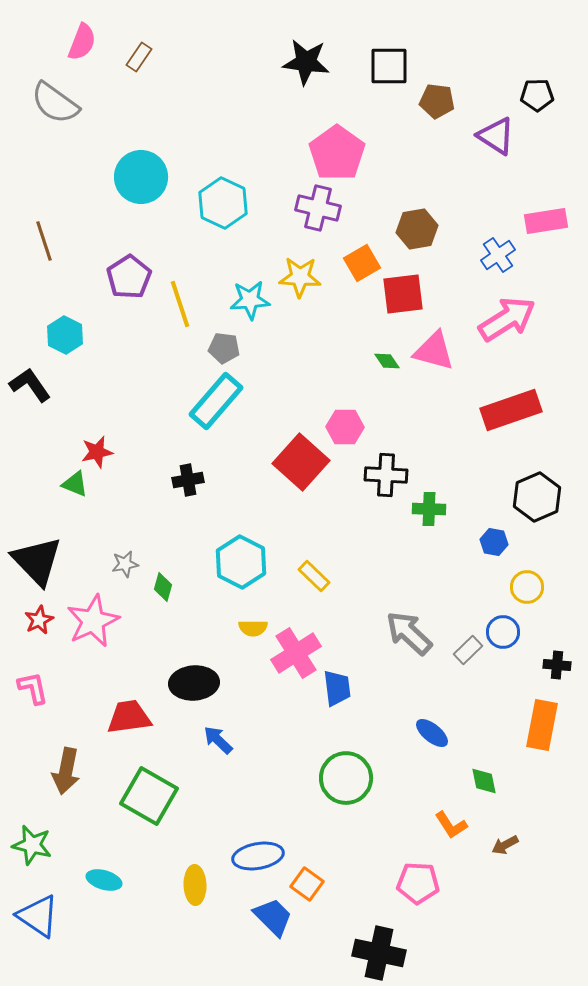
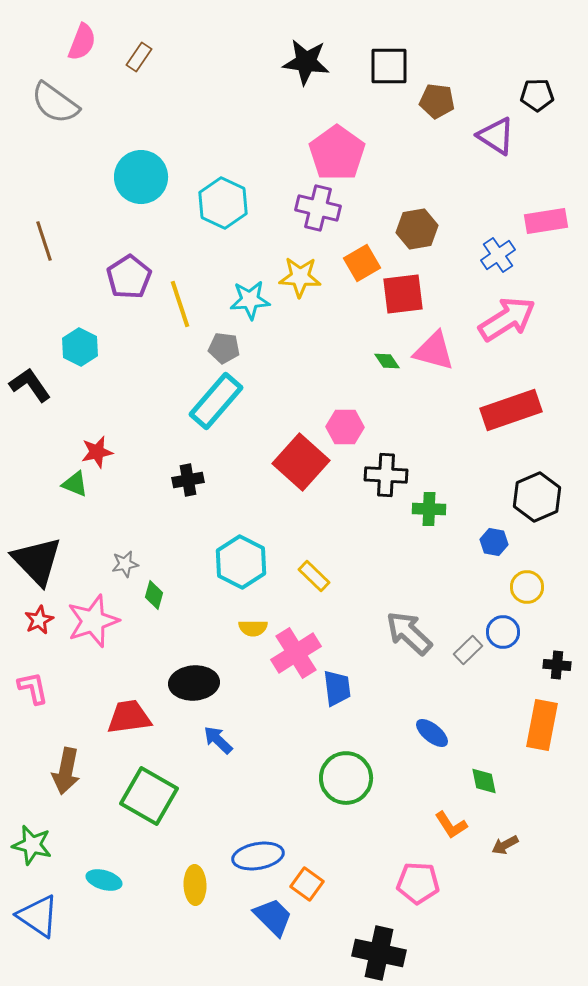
cyan hexagon at (65, 335): moved 15 px right, 12 px down
green diamond at (163, 587): moved 9 px left, 8 px down
pink star at (93, 621): rotated 6 degrees clockwise
